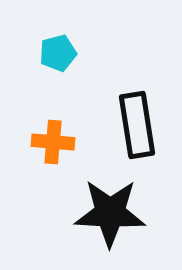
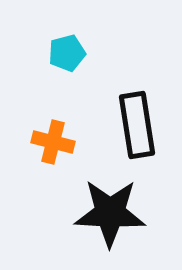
cyan pentagon: moved 9 px right
orange cross: rotated 9 degrees clockwise
